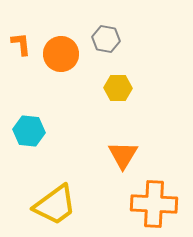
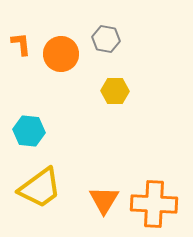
yellow hexagon: moved 3 px left, 3 px down
orange triangle: moved 19 px left, 45 px down
yellow trapezoid: moved 15 px left, 17 px up
